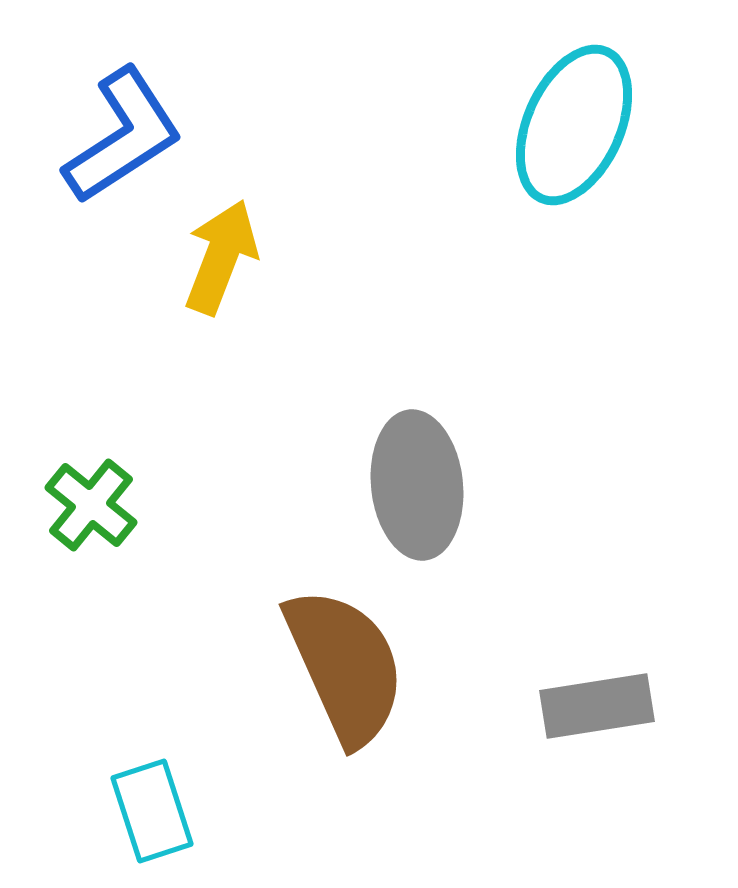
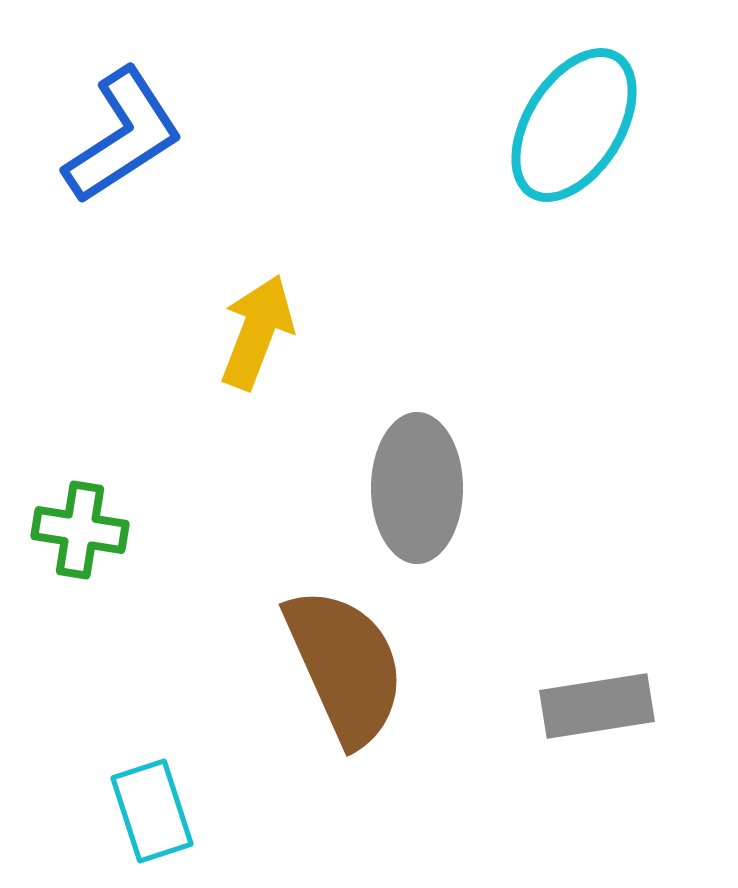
cyan ellipse: rotated 8 degrees clockwise
yellow arrow: moved 36 px right, 75 px down
gray ellipse: moved 3 px down; rotated 6 degrees clockwise
green cross: moved 11 px left, 25 px down; rotated 30 degrees counterclockwise
